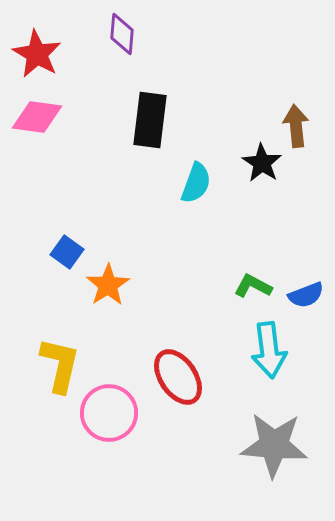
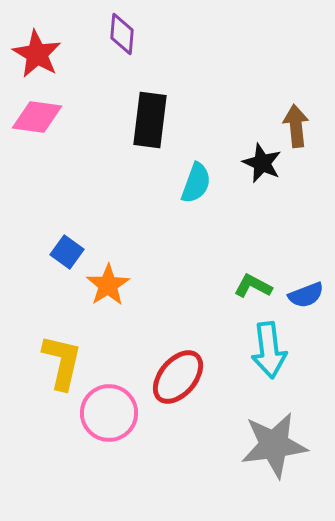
black star: rotated 9 degrees counterclockwise
yellow L-shape: moved 2 px right, 3 px up
red ellipse: rotated 74 degrees clockwise
gray star: rotated 12 degrees counterclockwise
